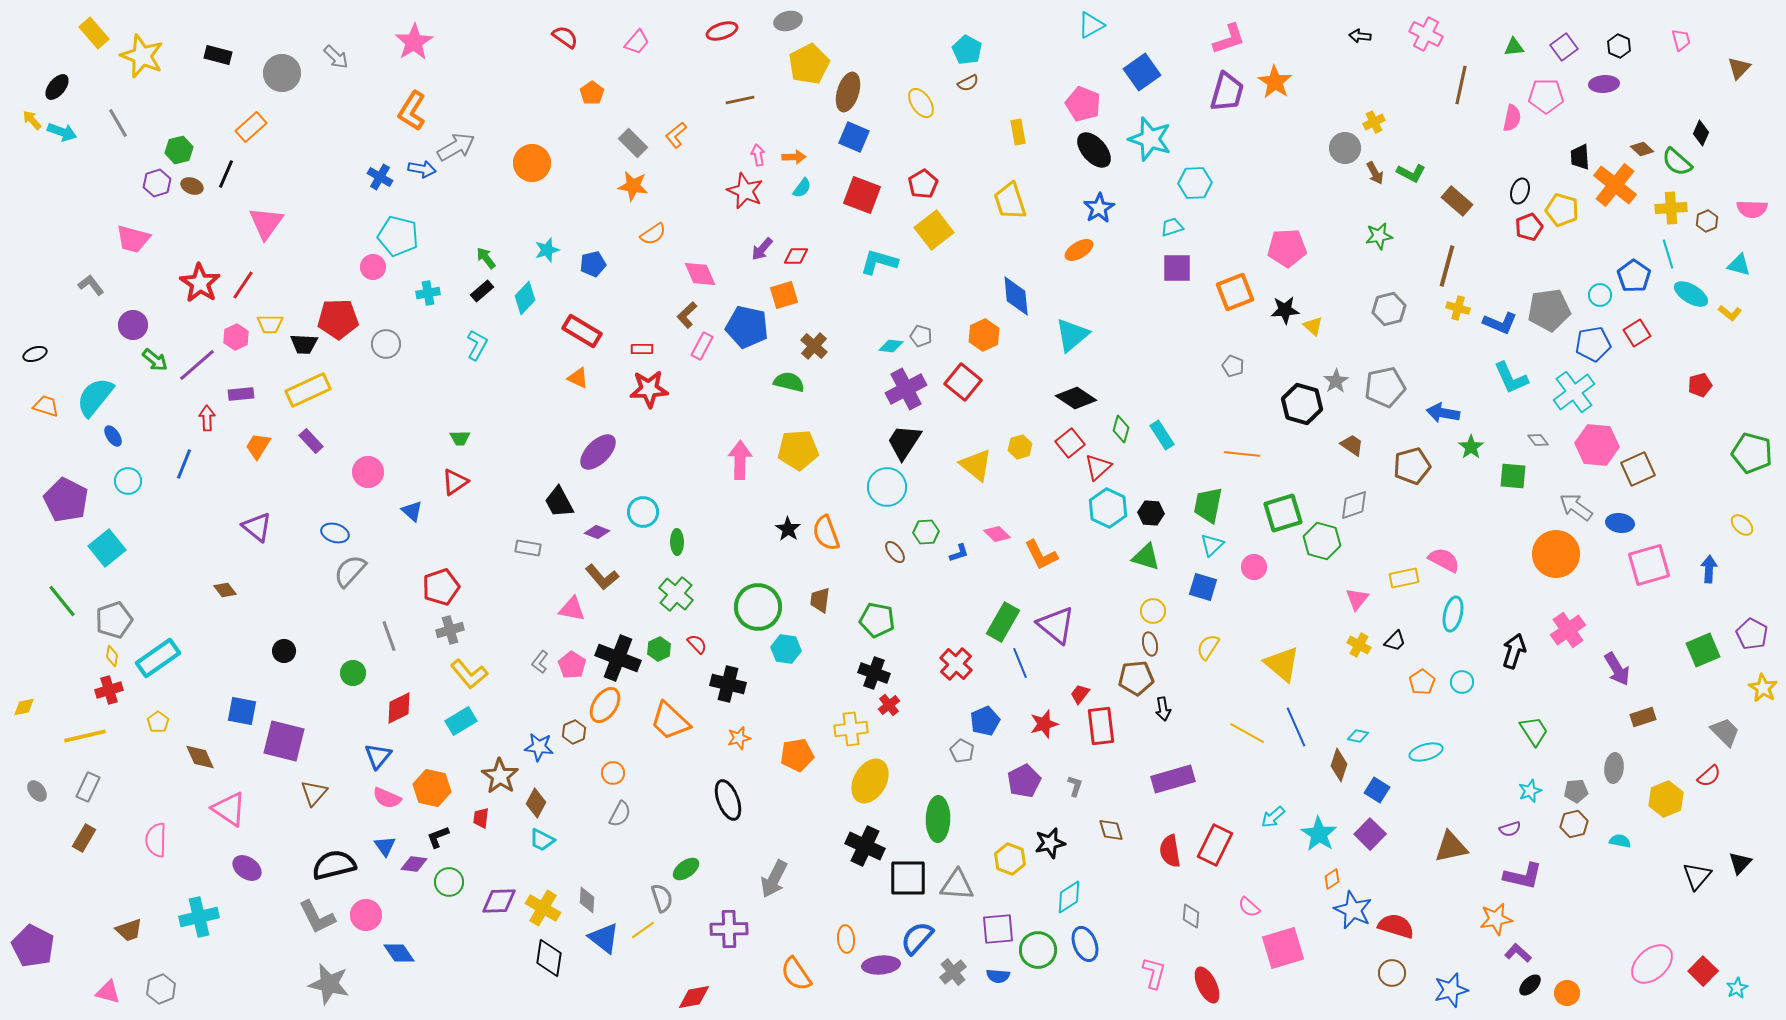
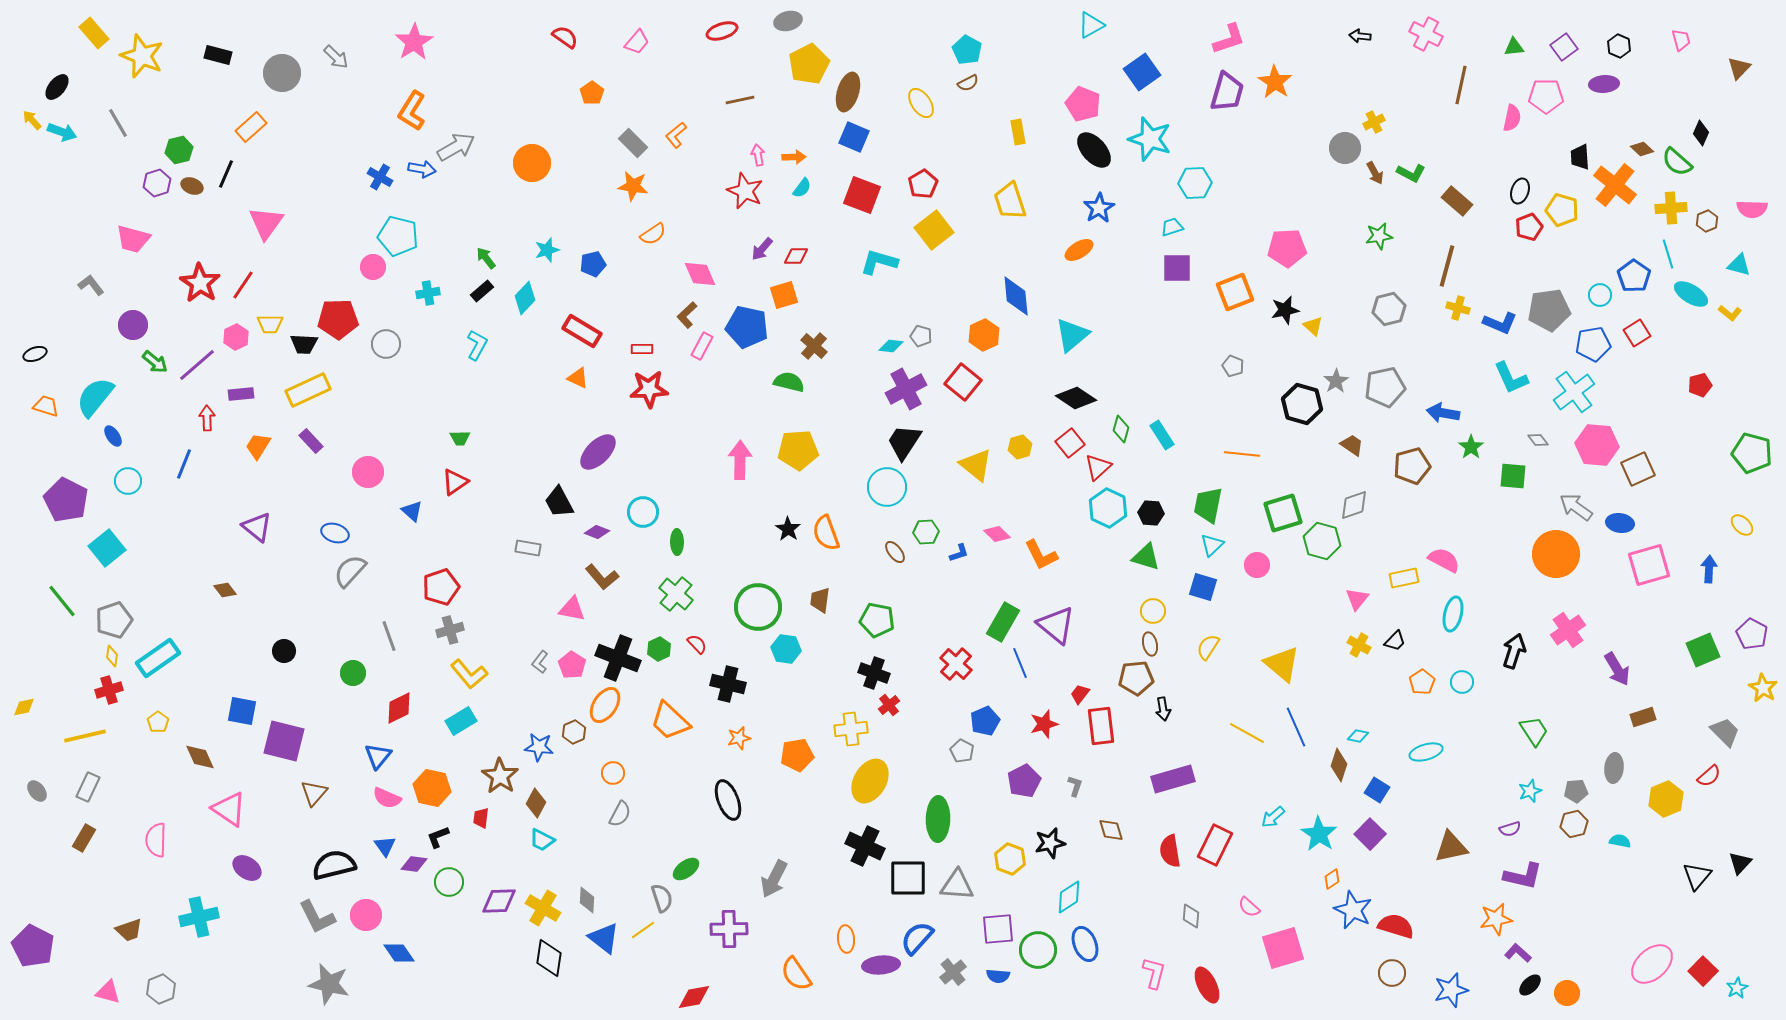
black star at (1285, 310): rotated 8 degrees counterclockwise
green arrow at (155, 360): moved 2 px down
pink circle at (1254, 567): moved 3 px right, 2 px up
